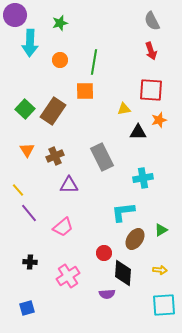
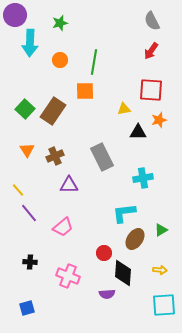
red arrow: rotated 54 degrees clockwise
cyan L-shape: moved 1 px right, 1 px down
pink cross: rotated 35 degrees counterclockwise
